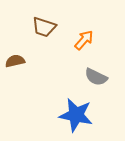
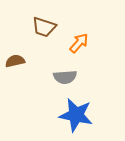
orange arrow: moved 5 px left, 3 px down
gray semicircle: moved 31 px left; rotated 30 degrees counterclockwise
